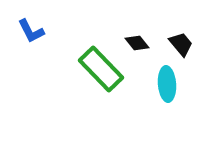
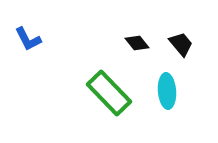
blue L-shape: moved 3 px left, 8 px down
green rectangle: moved 8 px right, 24 px down
cyan ellipse: moved 7 px down
